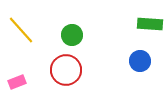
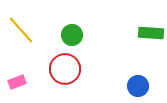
green rectangle: moved 1 px right, 9 px down
blue circle: moved 2 px left, 25 px down
red circle: moved 1 px left, 1 px up
